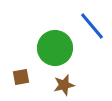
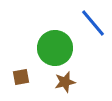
blue line: moved 1 px right, 3 px up
brown star: moved 1 px right, 3 px up
